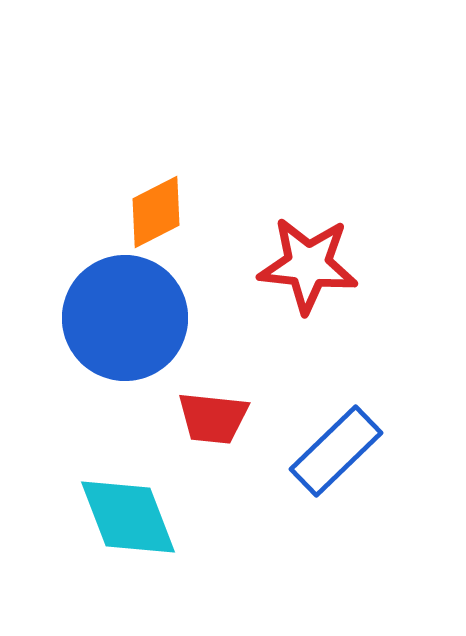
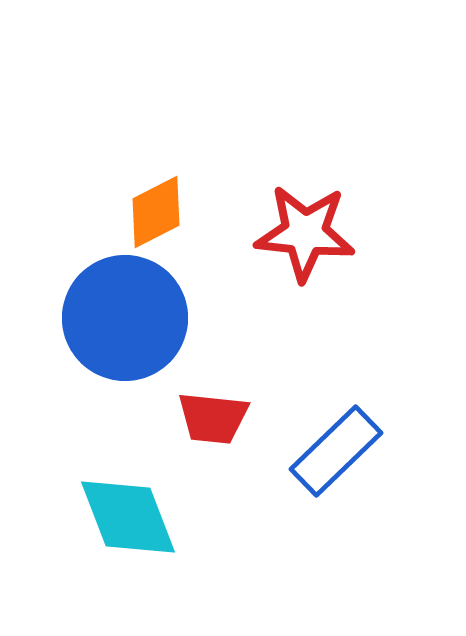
red star: moved 3 px left, 32 px up
